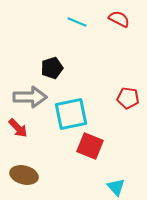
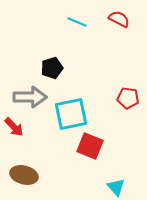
red arrow: moved 4 px left, 1 px up
